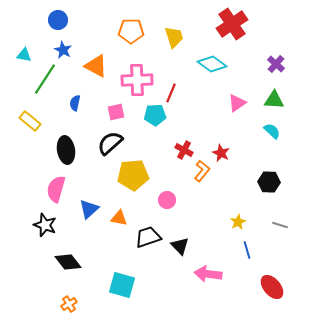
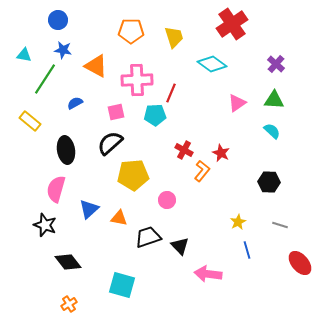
blue star at (63, 50): rotated 18 degrees counterclockwise
blue semicircle at (75, 103): rotated 49 degrees clockwise
red ellipse at (272, 287): moved 28 px right, 24 px up
